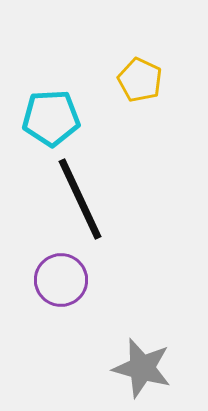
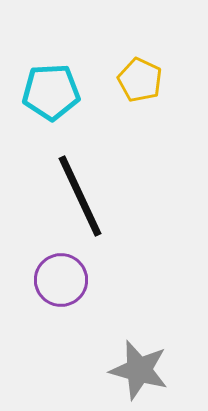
cyan pentagon: moved 26 px up
black line: moved 3 px up
gray star: moved 3 px left, 2 px down
